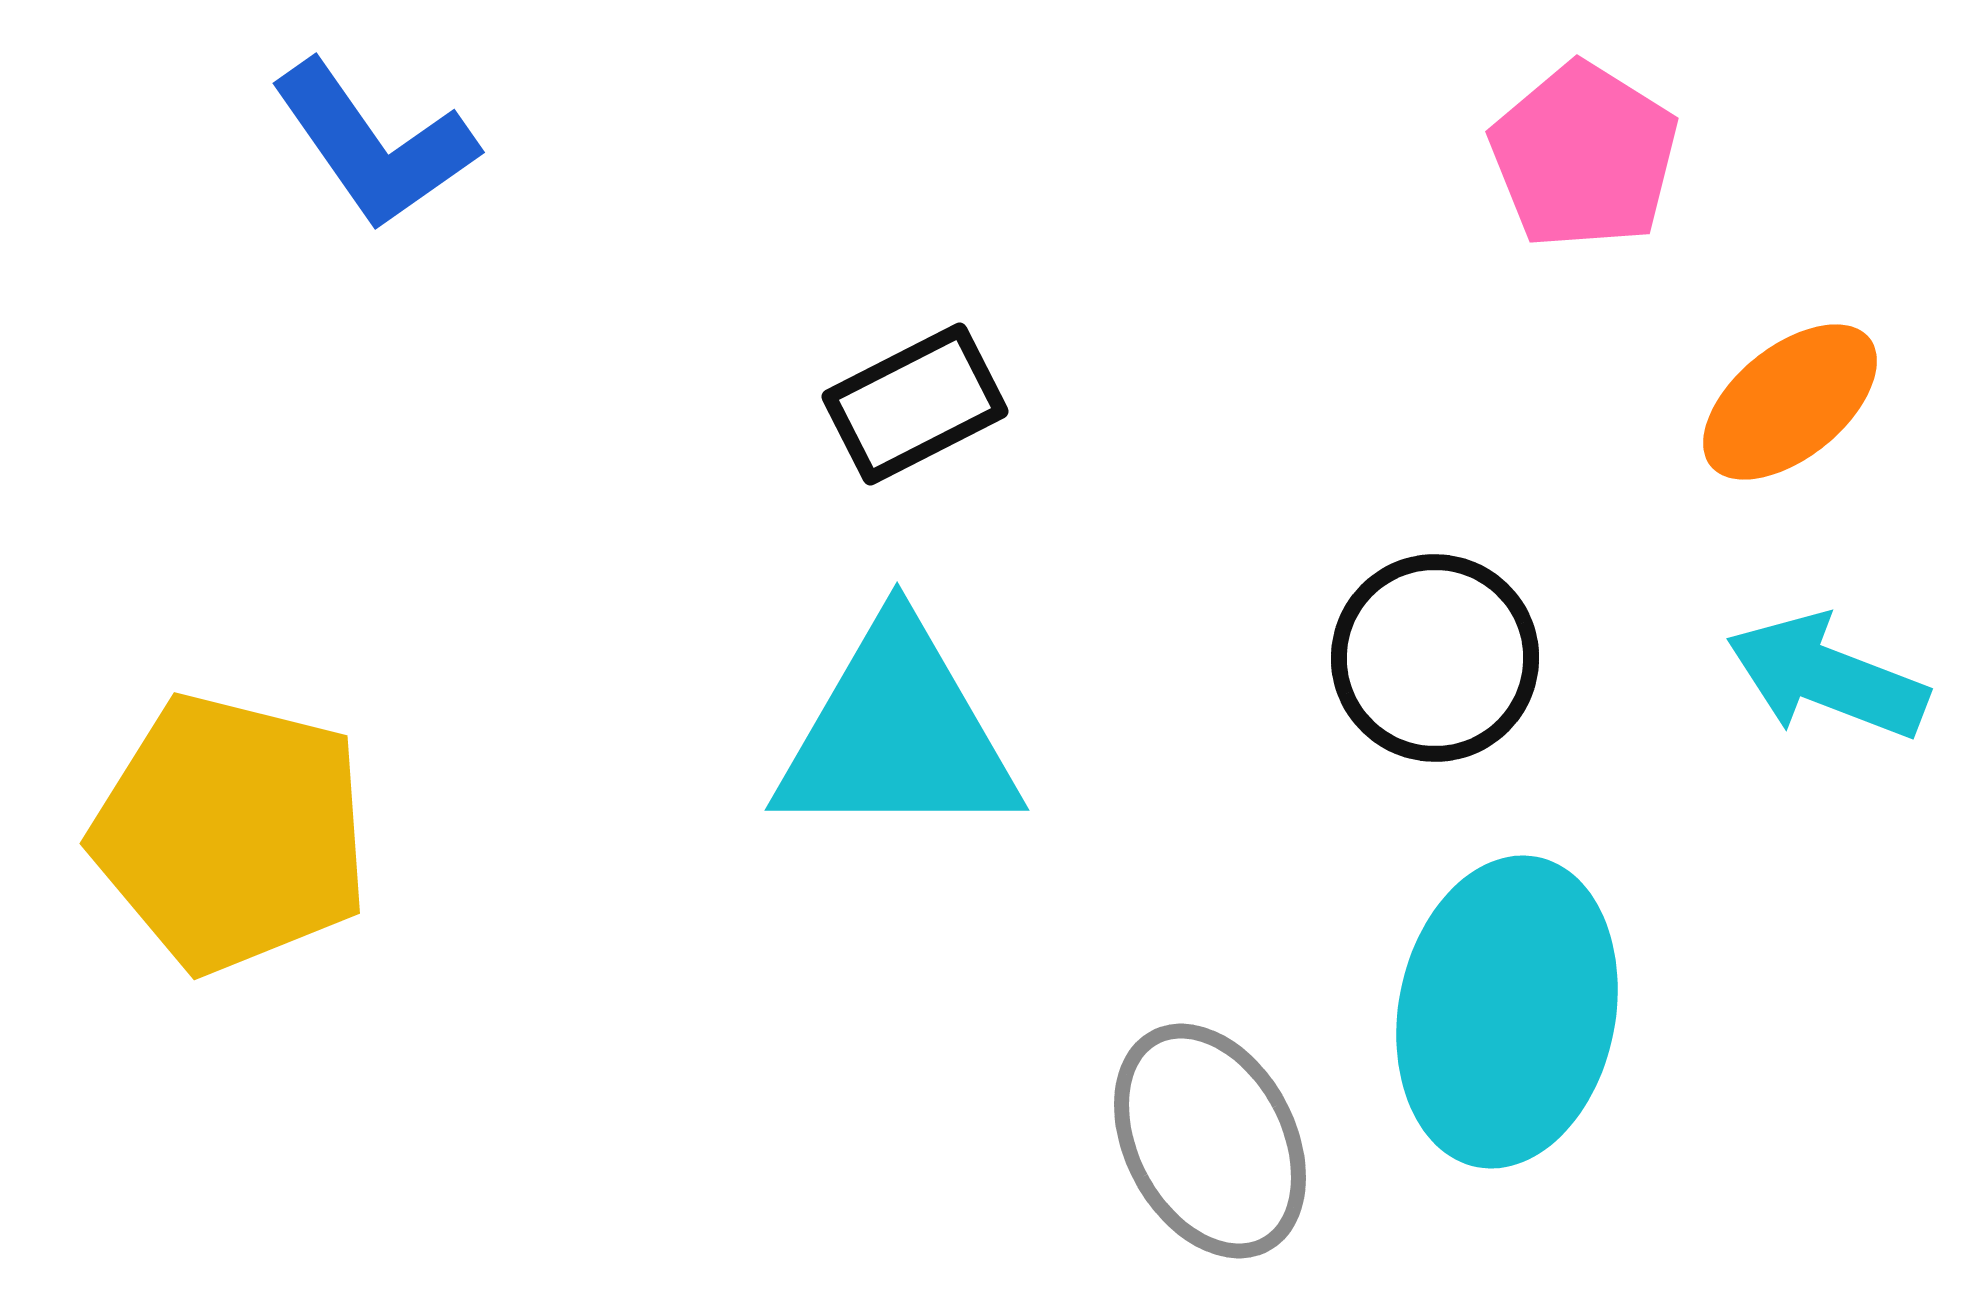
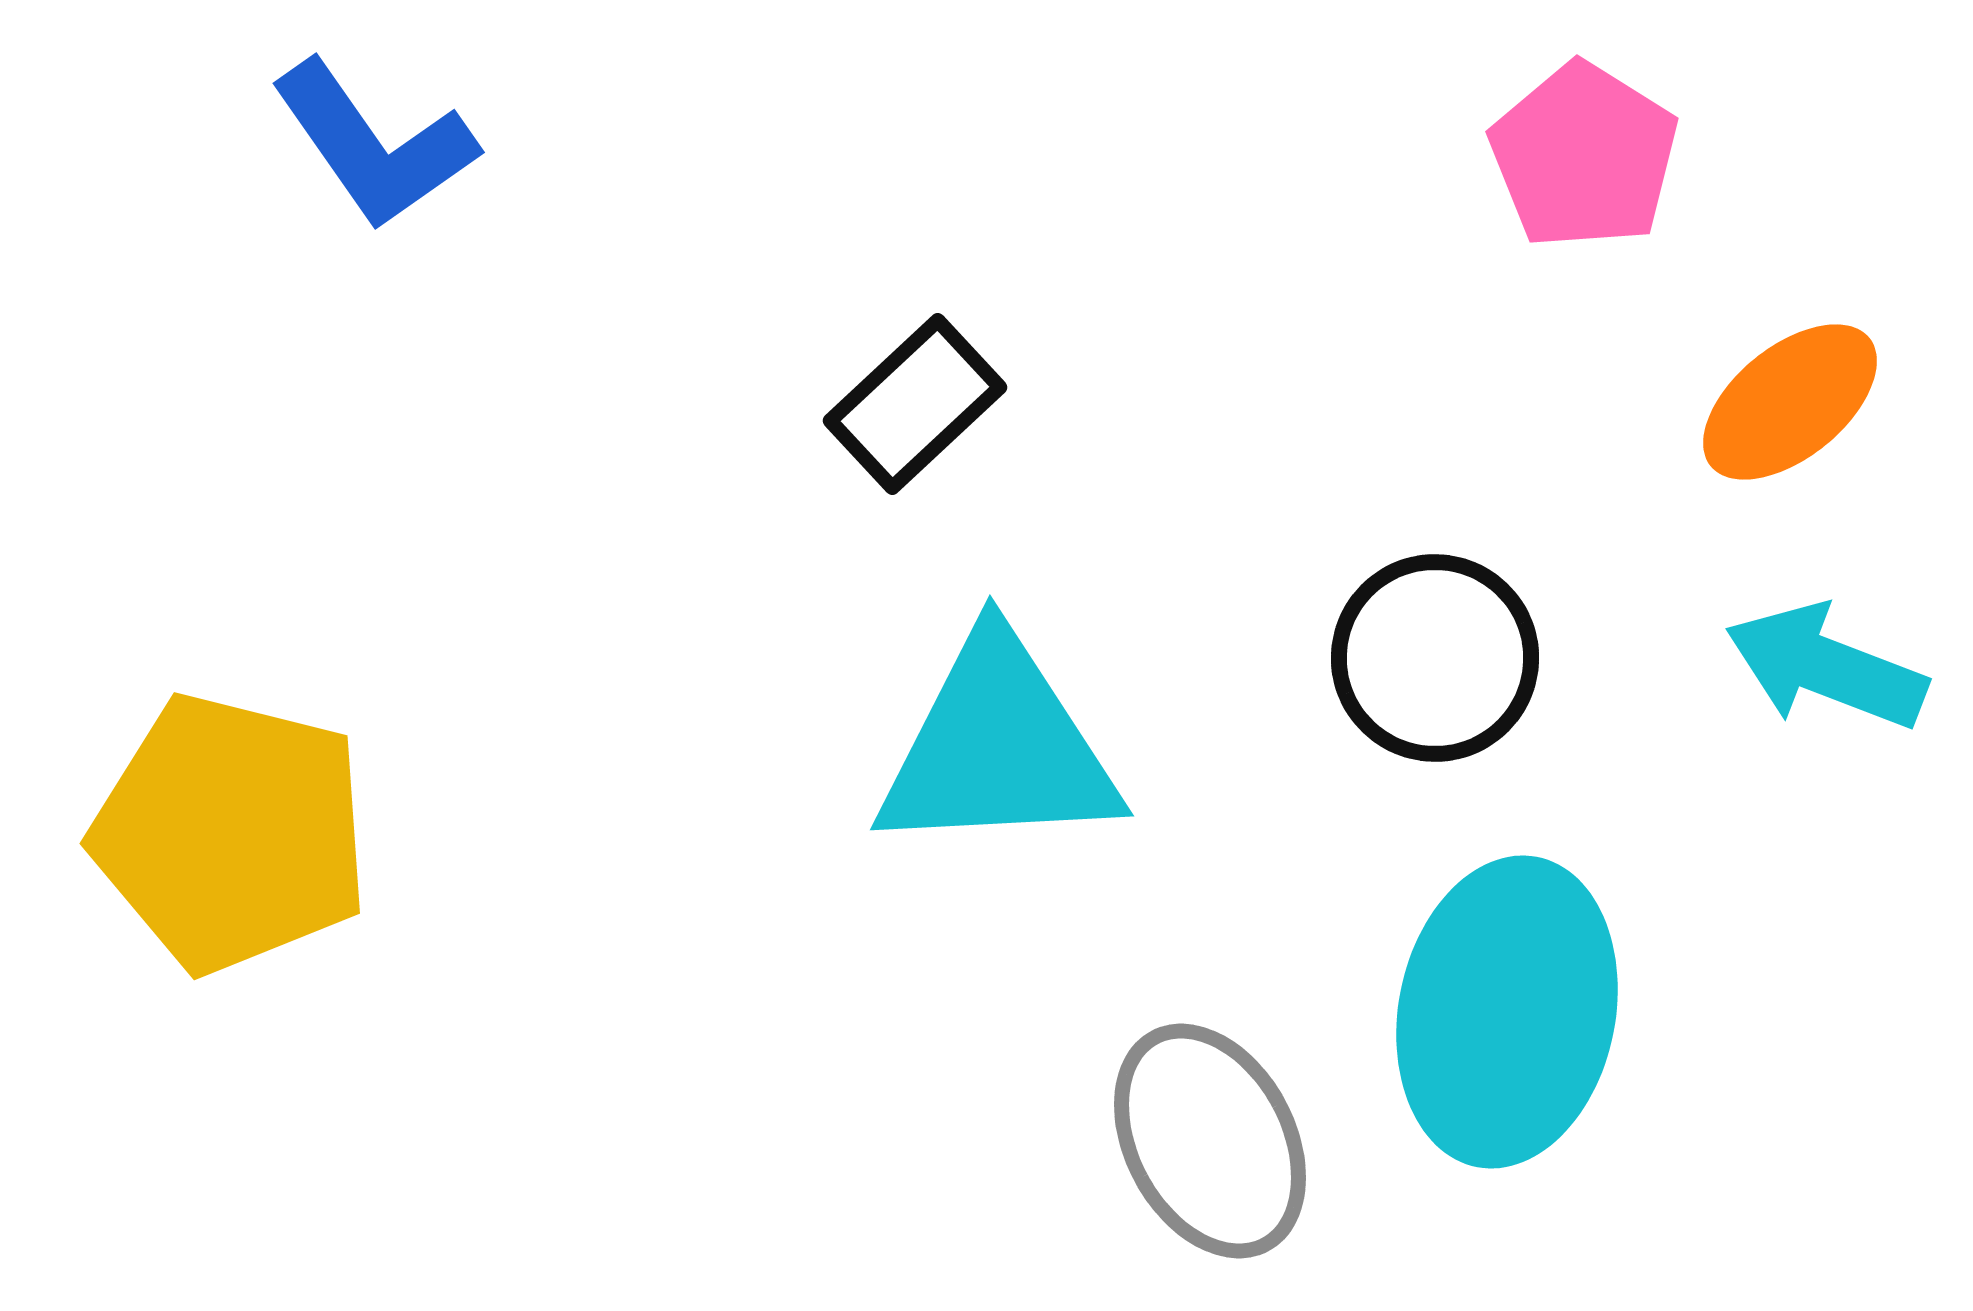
black rectangle: rotated 16 degrees counterclockwise
cyan arrow: moved 1 px left, 10 px up
cyan triangle: moved 101 px right, 13 px down; rotated 3 degrees counterclockwise
